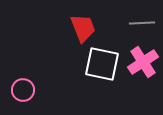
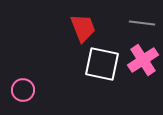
gray line: rotated 10 degrees clockwise
pink cross: moved 2 px up
